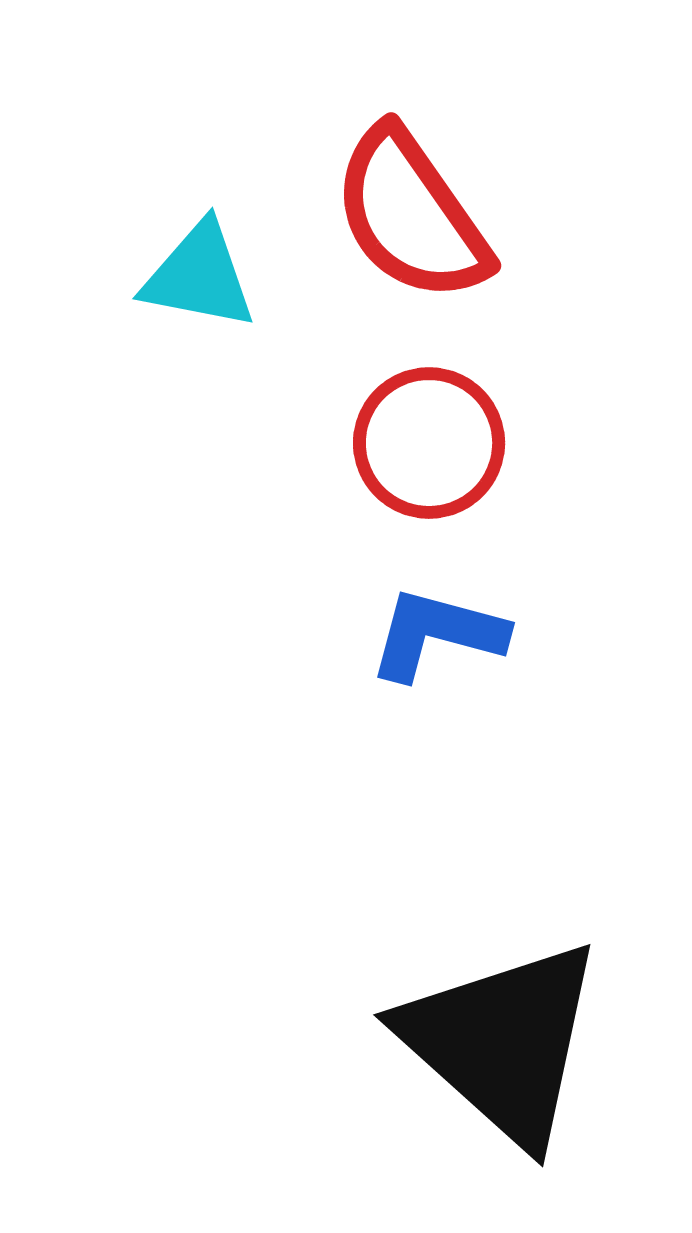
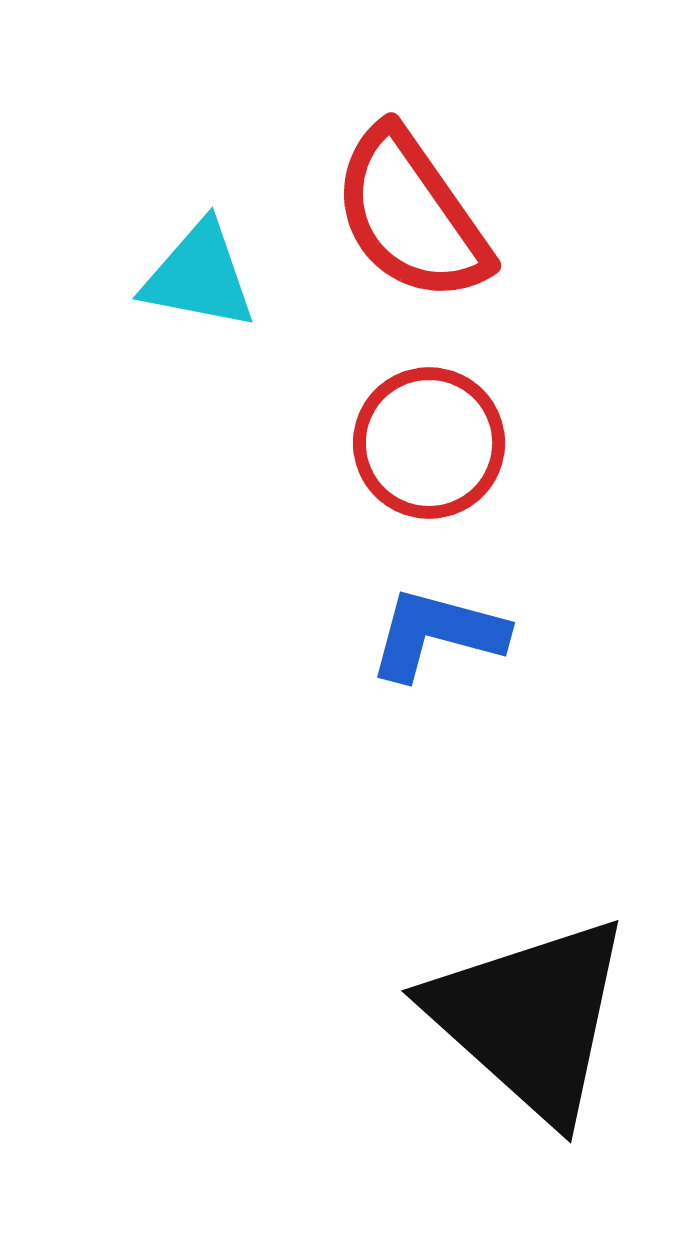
black triangle: moved 28 px right, 24 px up
